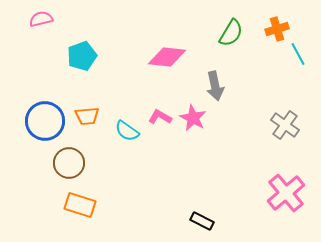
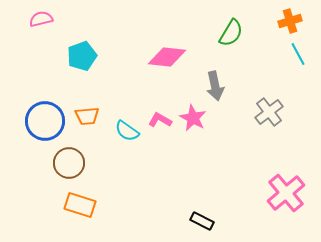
orange cross: moved 13 px right, 8 px up
pink L-shape: moved 3 px down
gray cross: moved 16 px left, 13 px up; rotated 16 degrees clockwise
